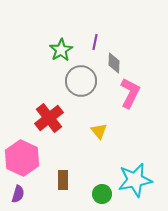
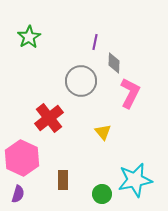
green star: moved 32 px left, 13 px up
yellow triangle: moved 4 px right, 1 px down
